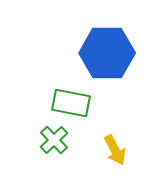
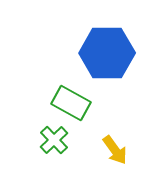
green rectangle: rotated 18 degrees clockwise
yellow arrow: rotated 8 degrees counterclockwise
